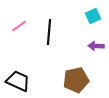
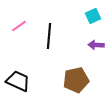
black line: moved 4 px down
purple arrow: moved 1 px up
